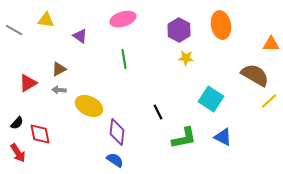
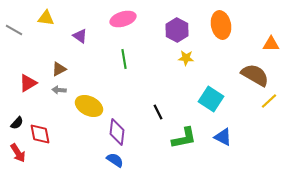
yellow triangle: moved 2 px up
purple hexagon: moved 2 px left
